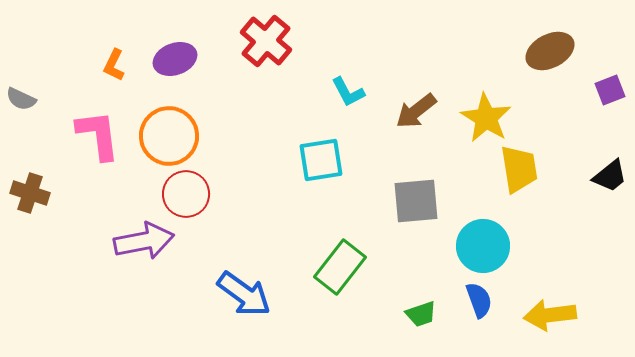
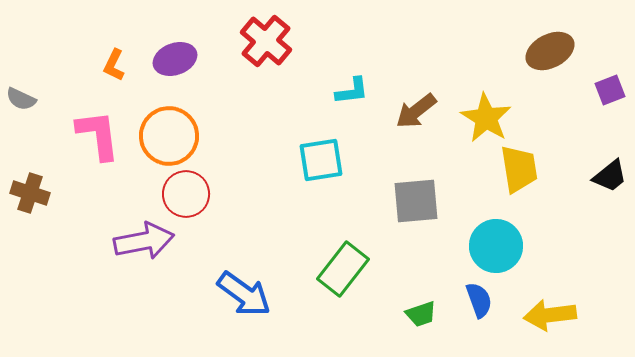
cyan L-shape: moved 4 px right, 1 px up; rotated 69 degrees counterclockwise
cyan circle: moved 13 px right
green rectangle: moved 3 px right, 2 px down
